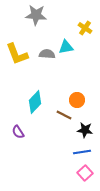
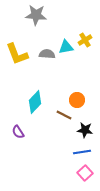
yellow cross: moved 12 px down; rotated 24 degrees clockwise
